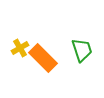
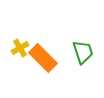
green trapezoid: moved 1 px right, 2 px down
